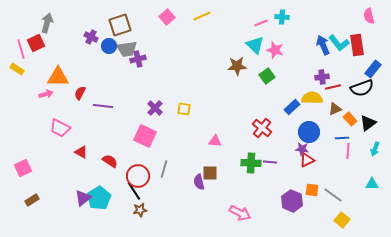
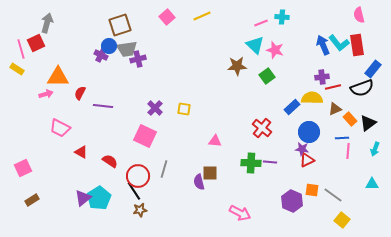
pink semicircle at (369, 16): moved 10 px left, 1 px up
purple cross at (91, 37): moved 10 px right, 18 px down
